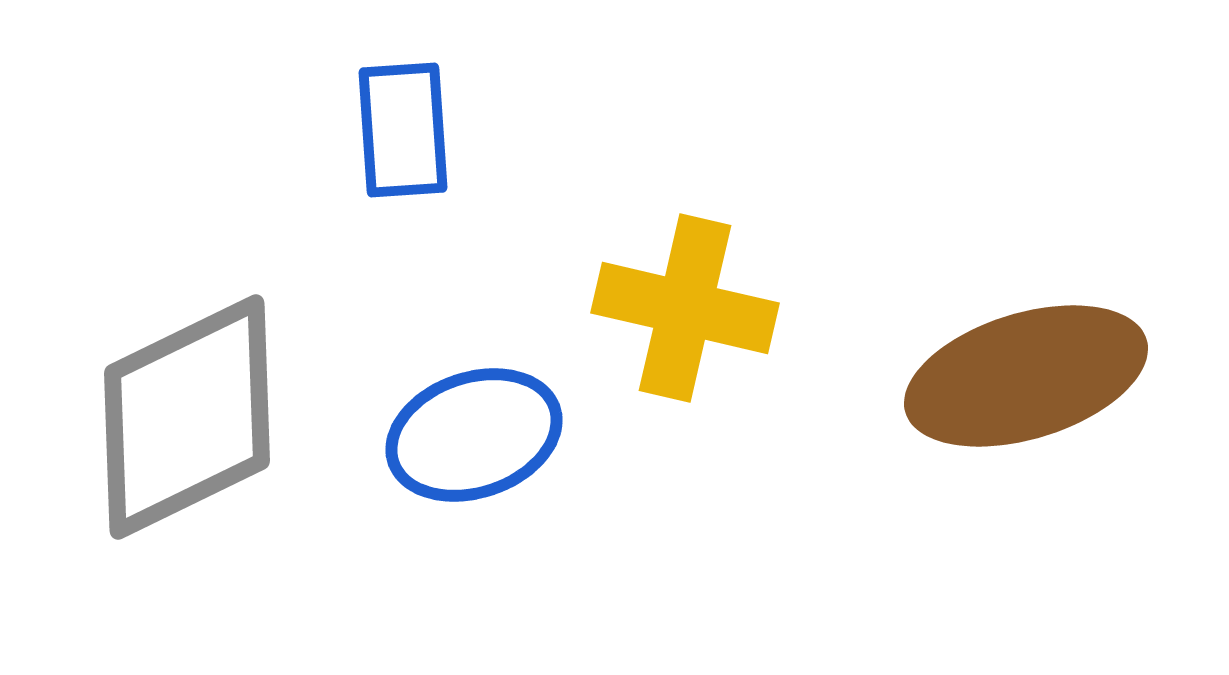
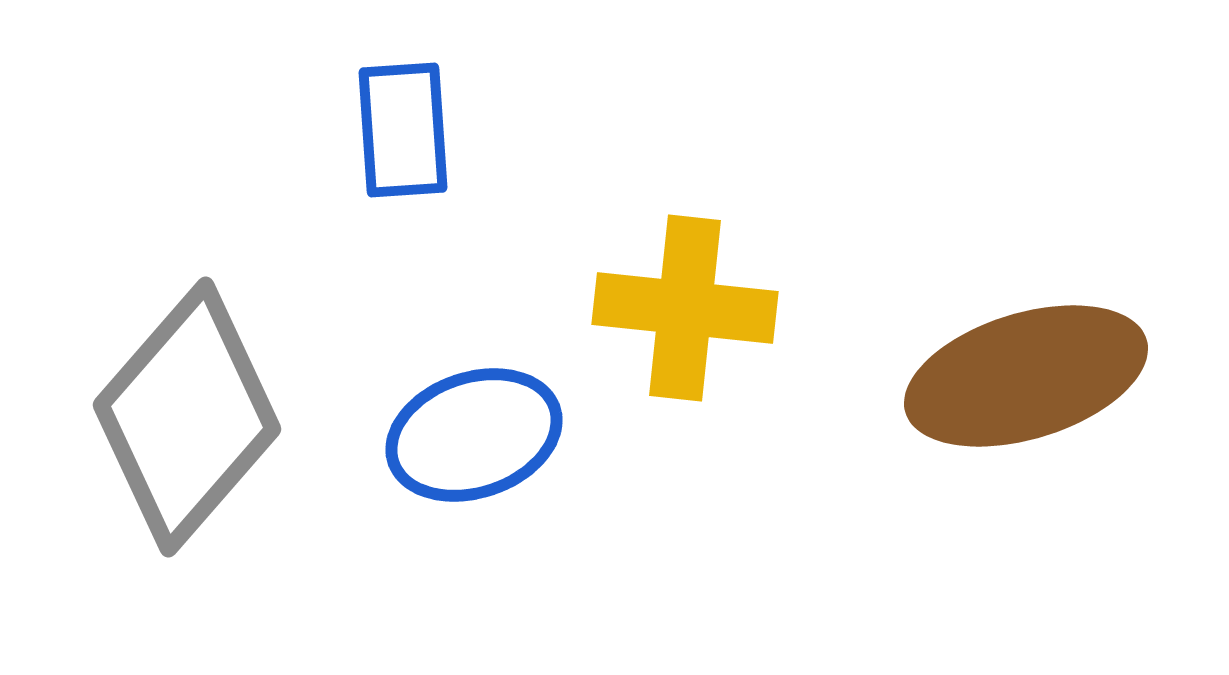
yellow cross: rotated 7 degrees counterclockwise
gray diamond: rotated 23 degrees counterclockwise
